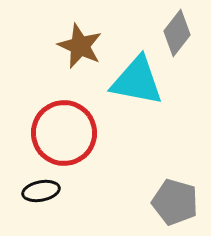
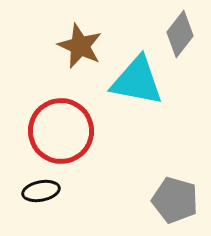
gray diamond: moved 3 px right, 1 px down
red circle: moved 3 px left, 2 px up
gray pentagon: moved 2 px up
